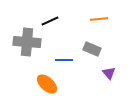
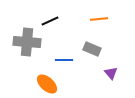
purple triangle: moved 2 px right
